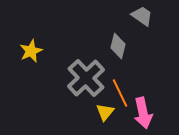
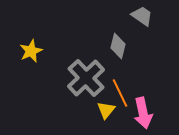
yellow triangle: moved 1 px right, 2 px up
